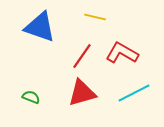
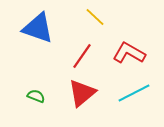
yellow line: rotated 30 degrees clockwise
blue triangle: moved 2 px left, 1 px down
red L-shape: moved 7 px right
red triangle: rotated 24 degrees counterclockwise
green semicircle: moved 5 px right, 1 px up
